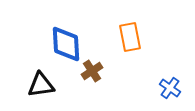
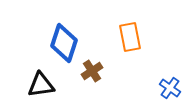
blue diamond: moved 2 px left, 1 px up; rotated 21 degrees clockwise
